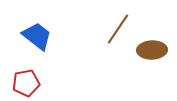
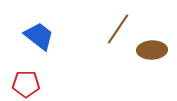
blue trapezoid: moved 2 px right
red pentagon: moved 1 px down; rotated 12 degrees clockwise
